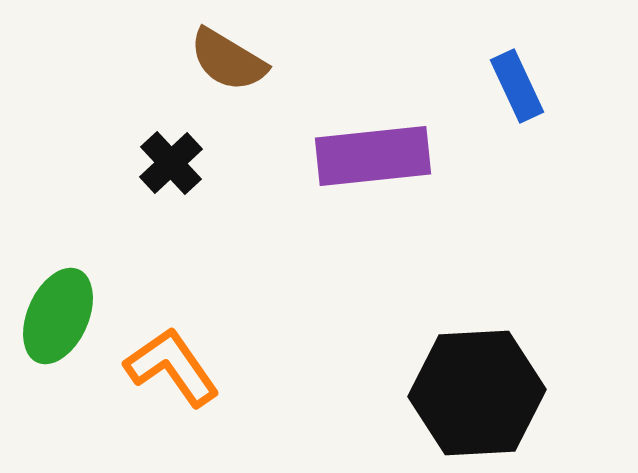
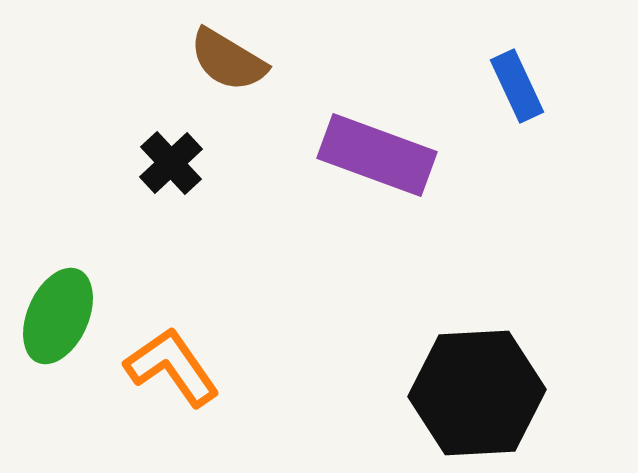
purple rectangle: moved 4 px right, 1 px up; rotated 26 degrees clockwise
